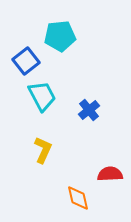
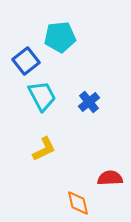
cyan pentagon: moved 1 px down
blue cross: moved 8 px up
yellow L-shape: moved 1 px right, 1 px up; rotated 40 degrees clockwise
red semicircle: moved 4 px down
orange diamond: moved 5 px down
